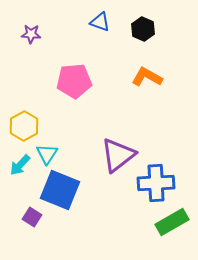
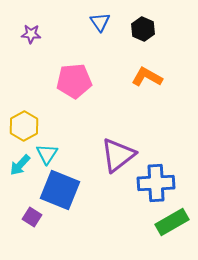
blue triangle: rotated 35 degrees clockwise
